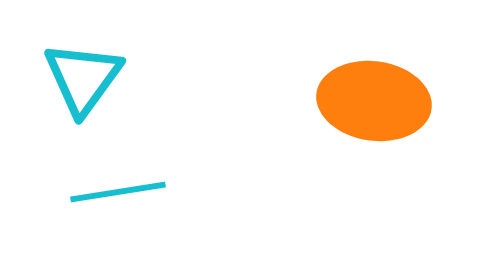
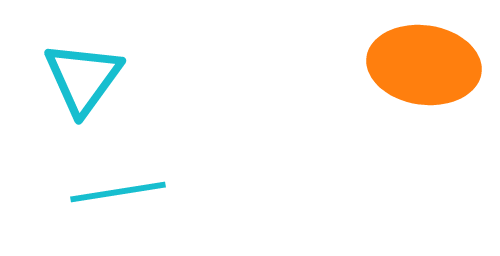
orange ellipse: moved 50 px right, 36 px up
